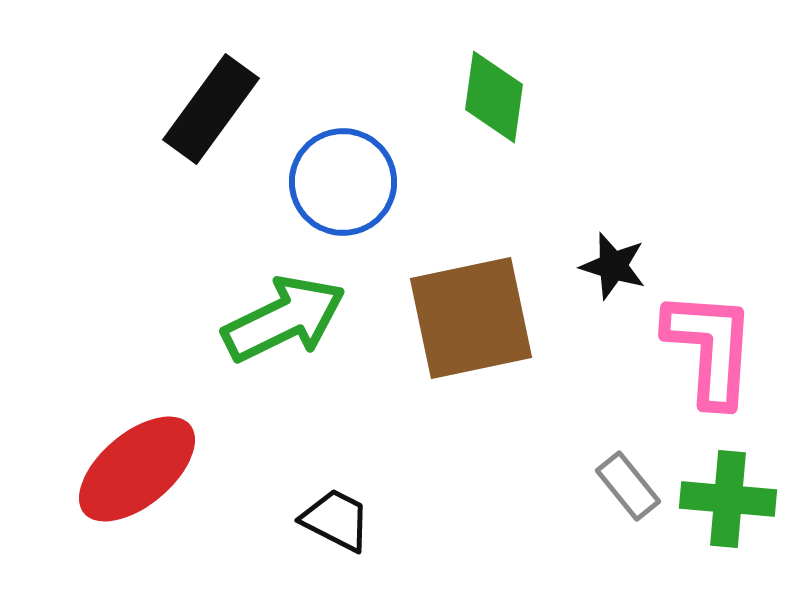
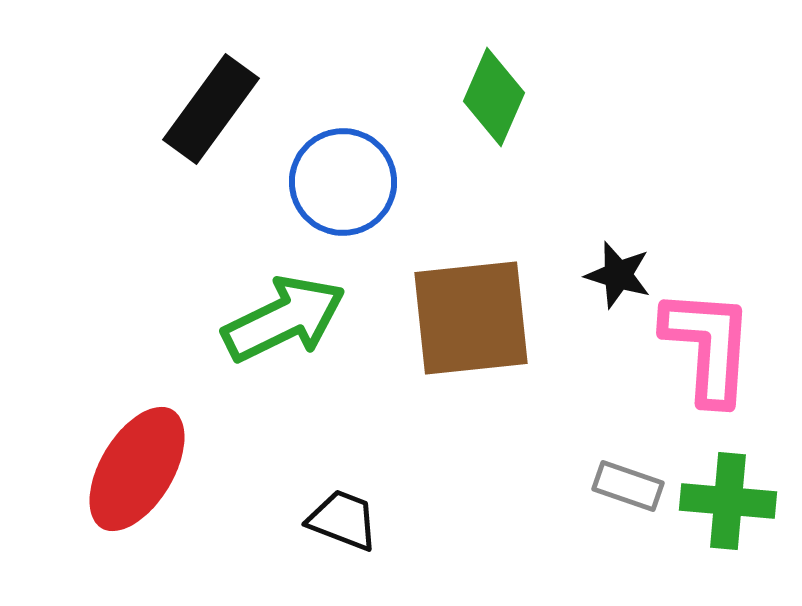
green diamond: rotated 16 degrees clockwise
black star: moved 5 px right, 9 px down
brown square: rotated 6 degrees clockwise
pink L-shape: moved 2 px left, 2 px up
red ellipse: rotated 19 degrees counterclockwise
gray rectangle: rotated 32 degrees counterclockwise
green cross: moved 2 px down
black trapezoid: moved 7 px right; rotated 6 degrees counterclockwise
